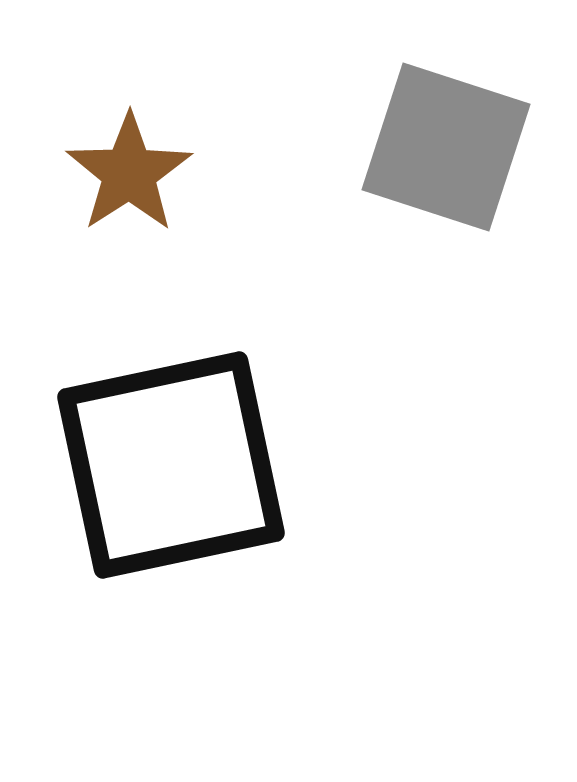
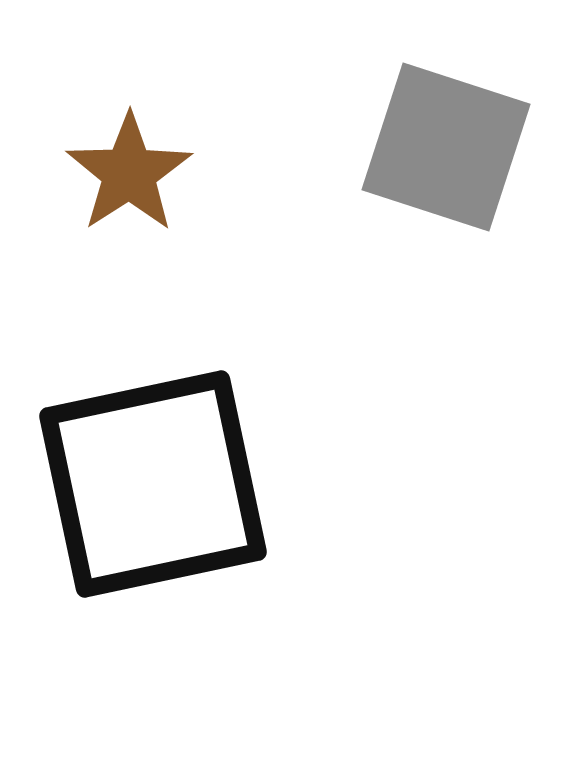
black square: moved 18 px left, 19 px down
